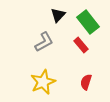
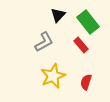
yellow star: moved 10 px right, 6 px up
